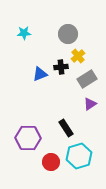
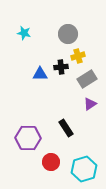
cyan star: rotated 16 degrees clockwise
yellow cross: rotated 24 degrees clockwise
blue triangle: rotated 21 degrees clockwise
cyan hexagon: moved 5 px right, 13 px down
